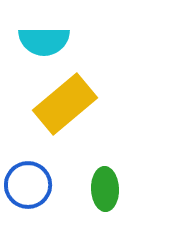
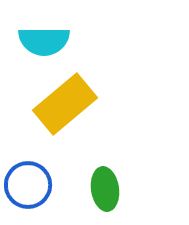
green ellipse: rotated 6 degrees counterclockwise
